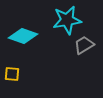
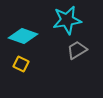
gray trapezoid: moved 7 px left, 5 px down
yellow square: moved 9 px right, 10 px up; rotated 21 degrees clockwise
